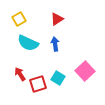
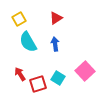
red triangle: moved 1 px left, 1 px up
cyan semicircle: moved 1 px up; rotated 35 degrees clockwise
